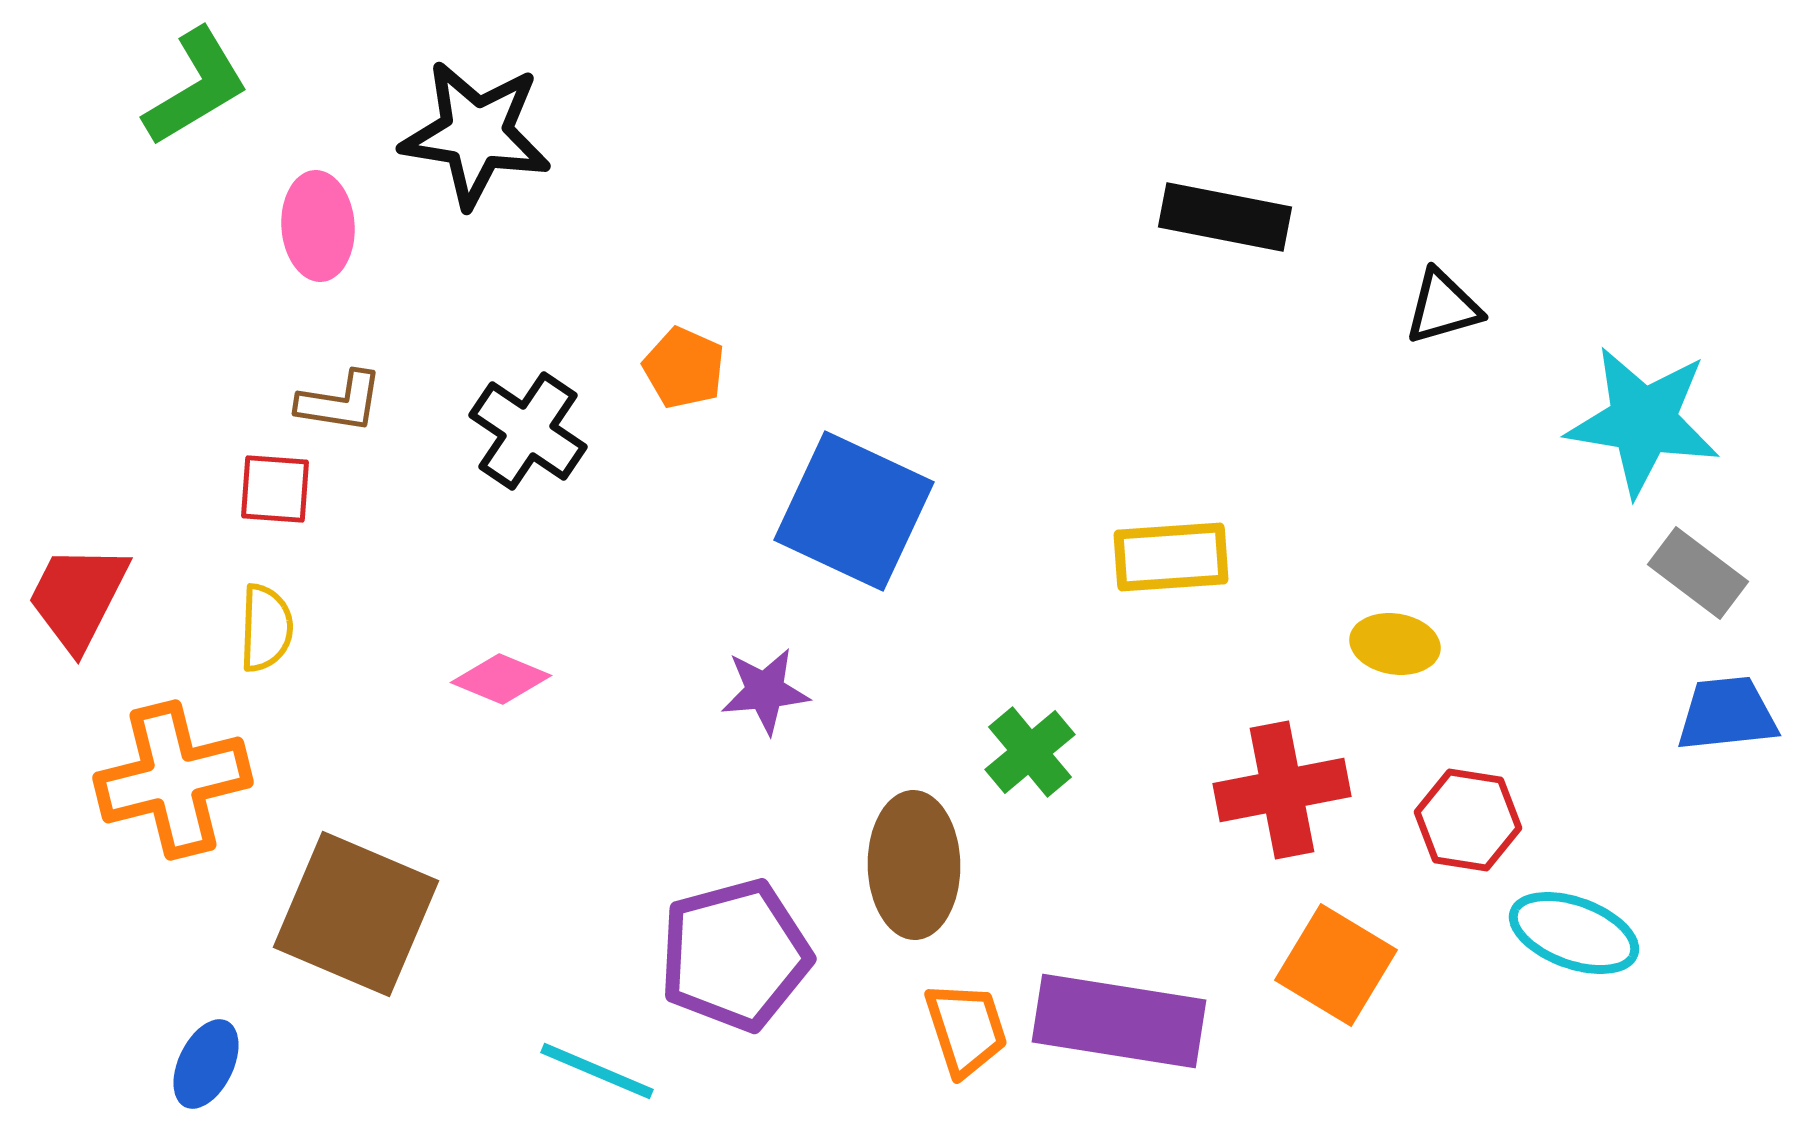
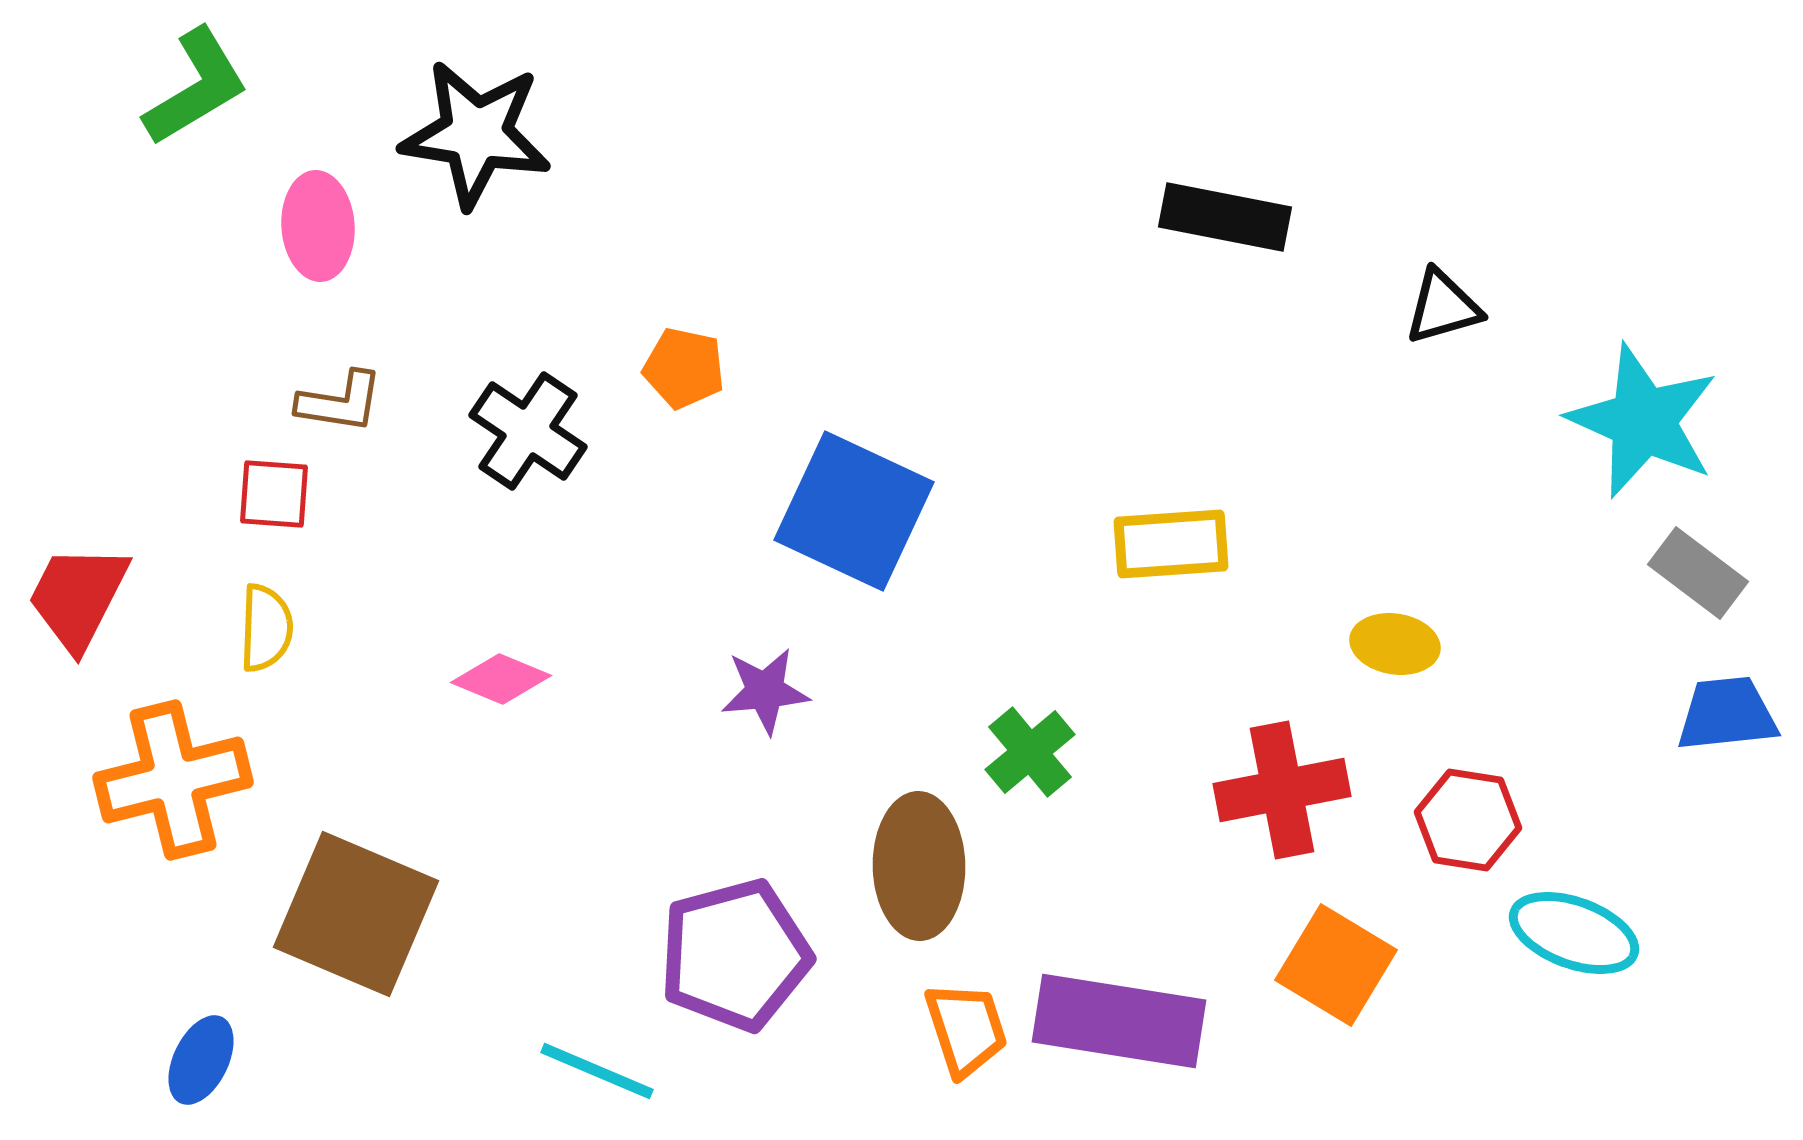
orange pentagon: rotated 12 degrees counterclockwise
cyan star: rotated 15 degrees clockwise
red square: moved 1 px left, 5 px down
yellow rectangle: moved 13 px up
brown ellipse: moved 5 px right, 1 px down
blue ellipse: moved 5 px left, 4 px up
